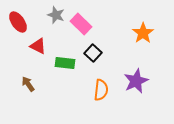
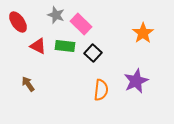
green rectangle: moved 17 px up
